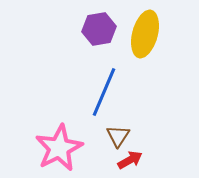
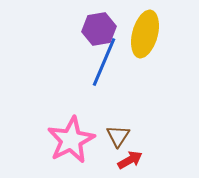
blue line: moved 30 px up
pink star: moved 12 px right, 8 px up
